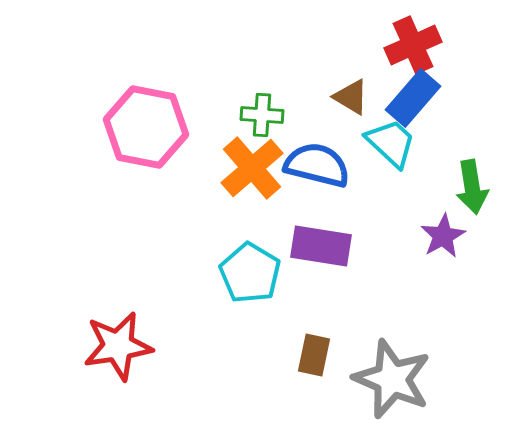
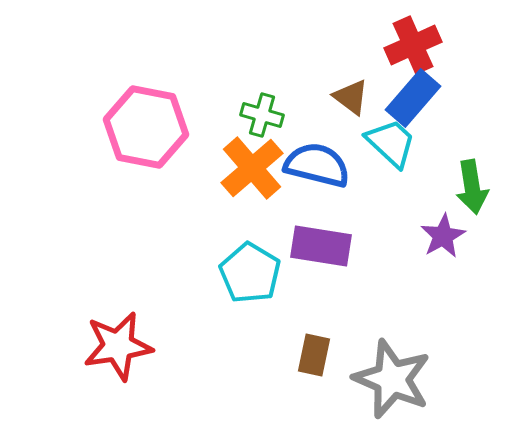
brown triangle: rotated 6 degrees clockwise
green cross: rotated 12 degrees clockwise
